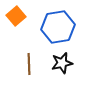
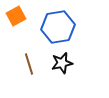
orange square: rotated 12 degrees clockwise
brown line: rotated 15 degrees counterclockwise
